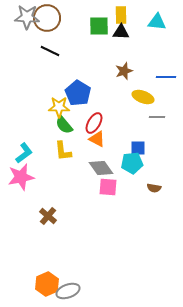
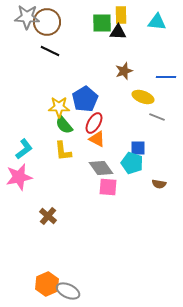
brown circle: moved 4 px down
green square: moved 3 px right, 3 px up
black triangle: moved 3 px left
blue pentagon: moved 7 px right, 6 px down; rotated 10 degrees clockwise
gray line: rotated 21 degrees clockwise
cyan L-shape: moved 4 px up
cyan pentagon: rotated 25 degrees clockwise
pink star: moved 2 px left
brown semicircle: moved 5 px right, 4 px up
gray ellipse: rotated 45 degrees clockwise
